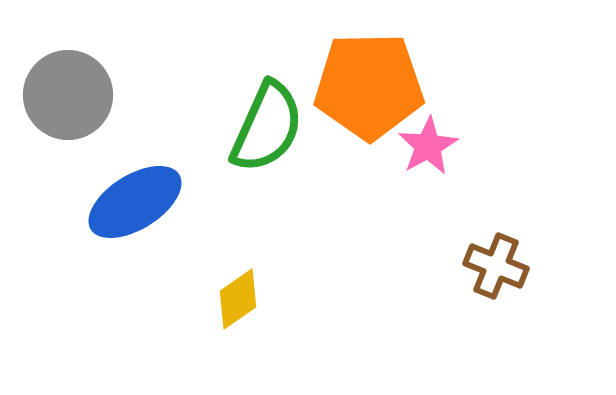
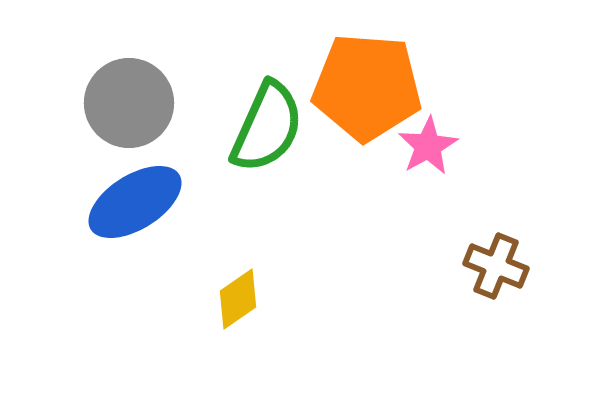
orange pentagon: moved 2 px left, 1 px down; rotated 5 degrees clockwise
gray circle: moved 61 px right, 8 px down
